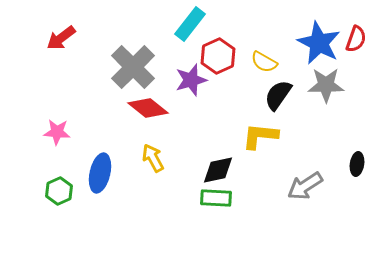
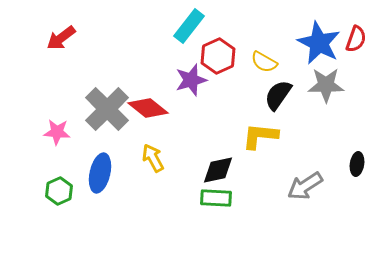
cyan rectangle: moved 1 px left, 2 px down
gray cross: moved 26 px left, 42 px down
